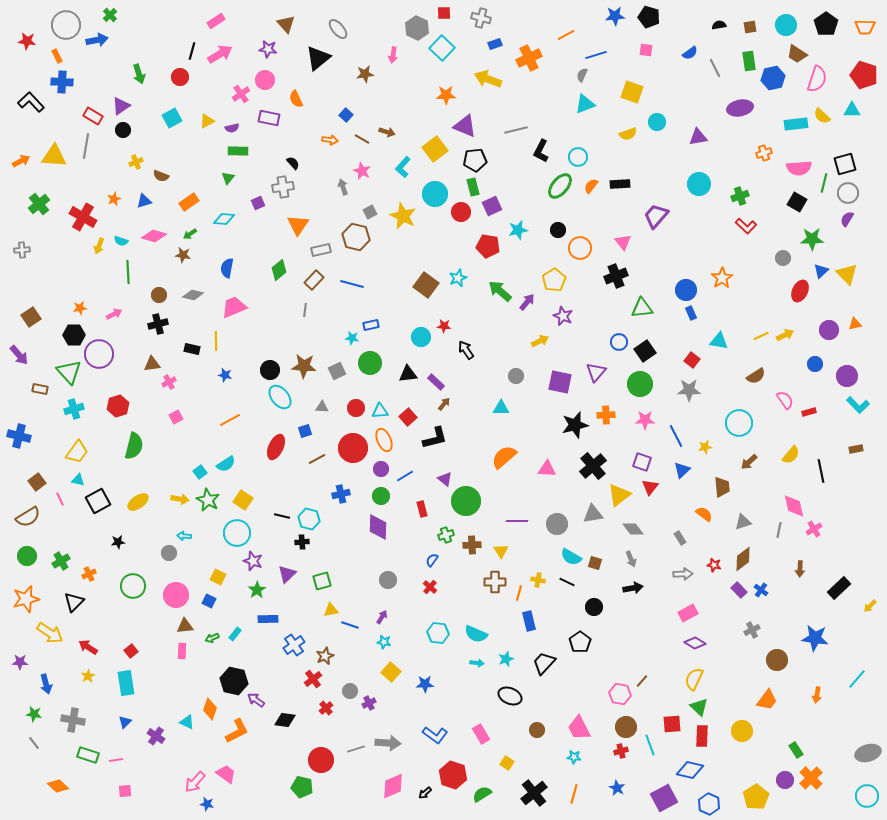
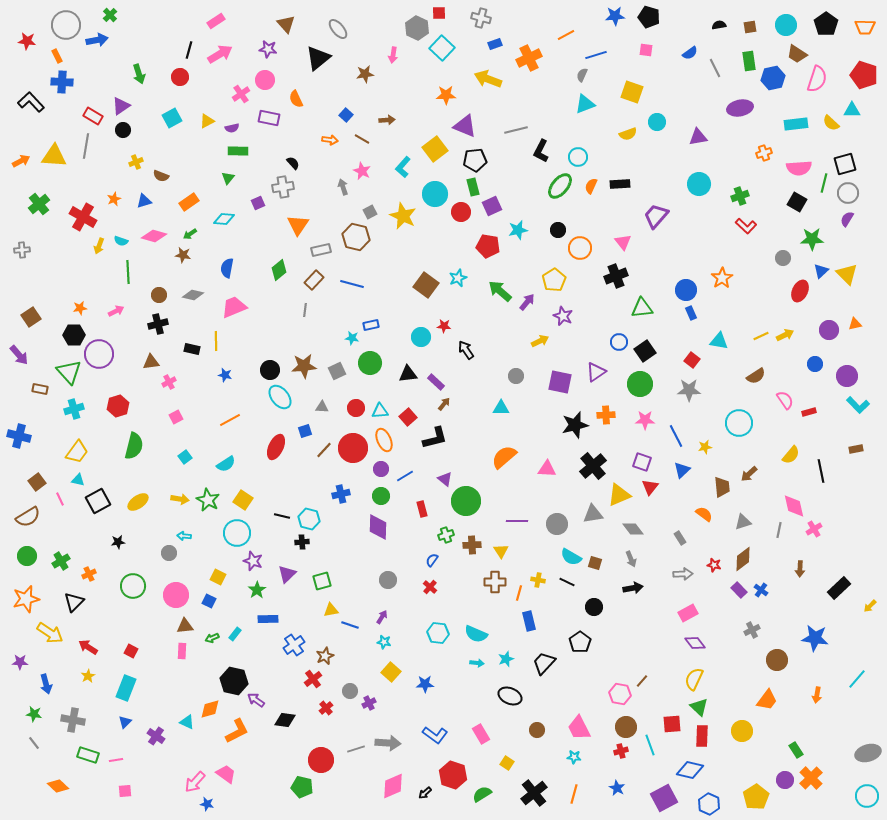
red square at (444, 13): moved 5 px left
black line at (192, 51): moved 3 px left, 1 px up
yellow semicircle at (822, 116): moved 9 px right, 7 px down
brown arrow at (387, 132): moved 12 px up; rotated 21 degrees counterclockwise
orange semicircle at (591, 186): rotated 14 degrees counterclockwise
pink arrow at (114, 314): moved 2 px right, 3 px up
brown triangle at (152, 364): moved 1 px left, 2 px up
brown star at (304, 366): rotated 10 degrees counterclockwise
purple triangle at (596, 372): rotated 15 degrees clockwise
brown line at (317, 459): moved 7 px right, 9 px up; rotated 18 degrees counterclockwise
brown arrow at (749, 462): moved 12 px down
cyan square at (200, 472): moved 15 px left, 15 px up
yellow triangle at (619, 495): rotated 15 degrees clockwise
purple diamond at (695, 643): rotated 20 degrees clockwise
red square at (131, 651): rotated 24 degrees counterclockwise
cyan rectangle at (126, 683): moved 5 px down; rotated 30 degrees clockwise
orange diamond at (210, 709): rotated 55 degrees clockwise
